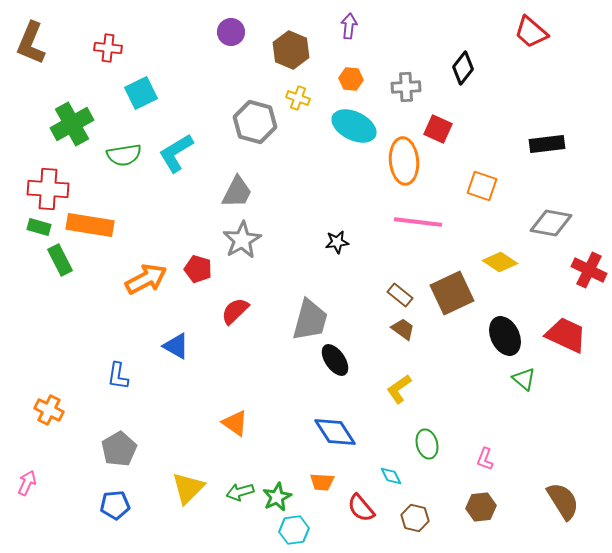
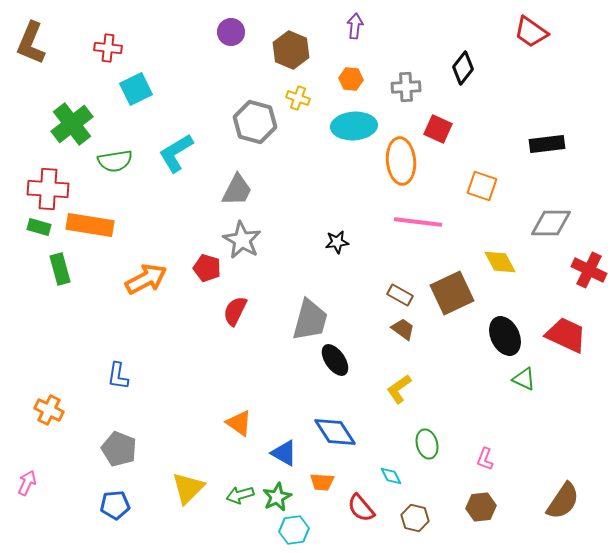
purple arrow at (349, 26): moved 6 px right
red trapezoid at (531, 32): rotated 6 degrees counterclockwise
cyan square at (141, 93): moved 5 px left, 4 px up
green cross at (72, 124): rotated 9 degrees counterclockwise
cyan ellipse at (354, 126): rotated 30 degrees counterclockwise
green semicircle at (124, 155): moved 9 px left, 6 px down
orange ellipse at (404, 161): moved 3 px left
gray trapezoid at (237, 192): moved 2 px up
gray diamond at (551, 223): rotated 9 degrees counterclockwise
gray star at (242, 240): rotated 12 degrees counterclockwise
green rectangle at (60, 260): moved 9 px down; rotated 12 degrees clockwise
yellow diamond at (500, 262): rotated 28 degrees clockwise
red pentagon at (198, 269): moved 9 px right, 1 px up
brown rectangle at (400, 295): rotated 10 degrees counterclockwise
red semicircle at (235, 311): rotated 20 degrees counterclockwise
blue triangle at (176, 346): moved 108 px right, 107 px down
green triangle at (524, 379): rotated 15 degrees counterclockwise
orange triangle at (235, 423): moved 4 px right
gray pentagon at (119, 449): rotated 20 degrees counterclockwise
green arrow at (240, 492): moved 3 px down
brown semicircle at (563, 501): rotated 66 degrees clockwise
